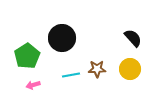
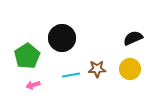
black semicircle: rotated 72 degrees counterclockwise
